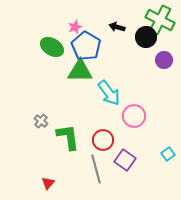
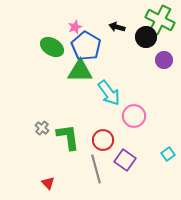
gray cross: moved 1 px right, 7 px down
red triangle: rotated 24 degrees counterclockwise
